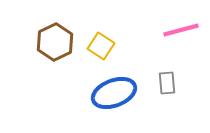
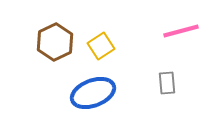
pink line: moved 1 px down
yellow square: rotated 24 degrees clockwise
blue ellipse: moved 21 px left
